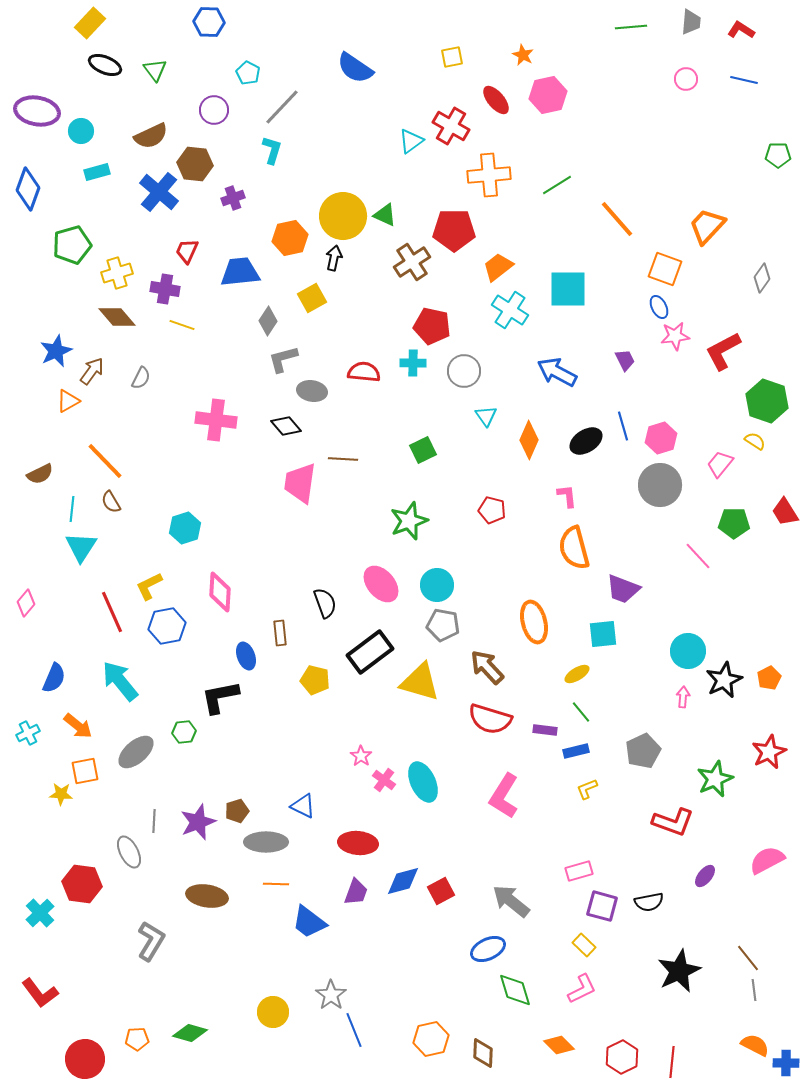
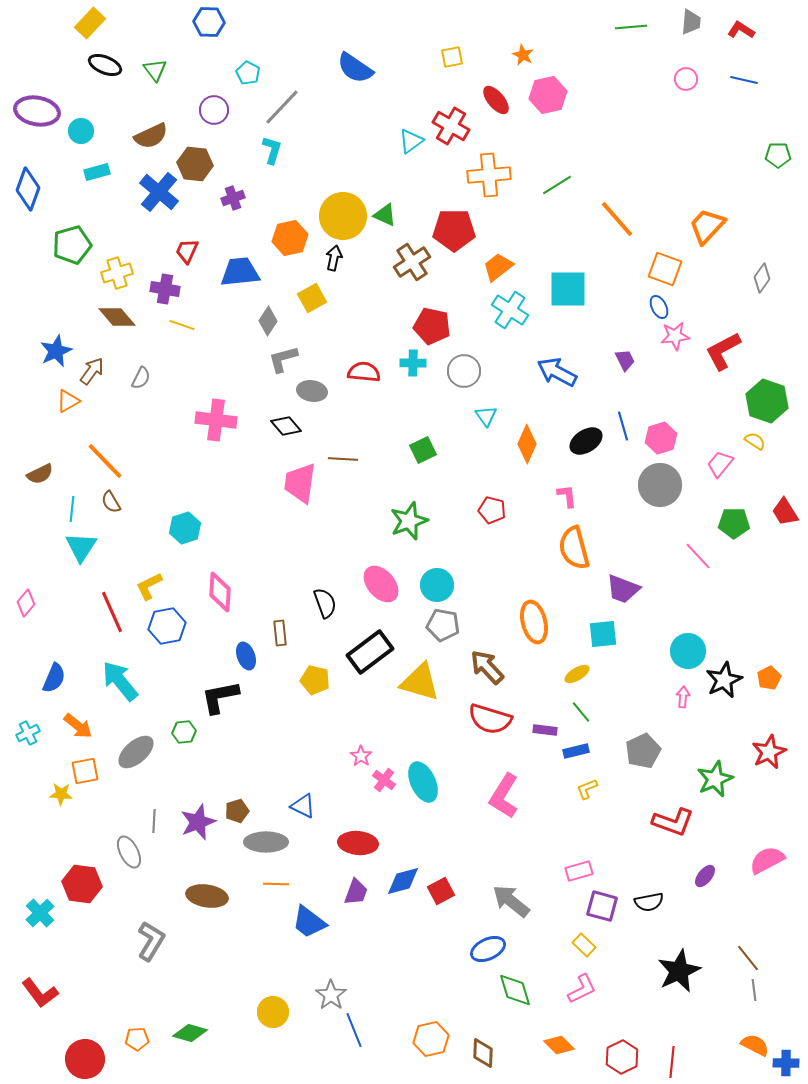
orange diamond at (529, 440): moved 2 px left, 4 px down
